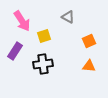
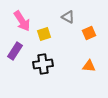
yellow square: moved 2 px up
orange square: moved 8 px up
